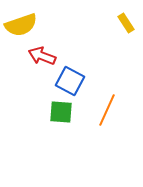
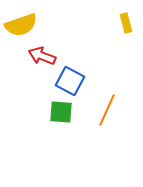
yellow rectangle: rotated 18 degrees clockwise
